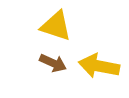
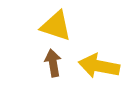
brown arrow: rotated 124 degrees counterclockwise
